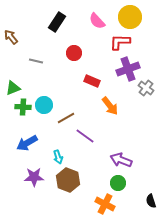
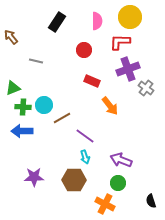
pink semicircle: rotated 138 degrees counterclockwise
red circle: moved 10 px right, 3 px up
brown line: moved 4 px left
blue arrow: moved 5 px left, 12 px up; rotated 30 degrees clockwise
cyan arrow: moved 27 px right
brown hexagon: moved 6 px right; rotated 20 degrees counterclockwise
